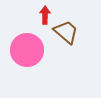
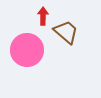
red arrow: moved 2 px left, 1 px down
